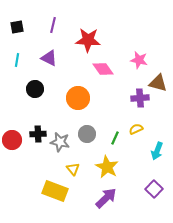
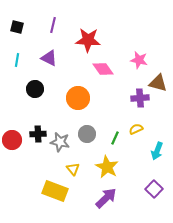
black square: rotated 24 degrees clockwise
